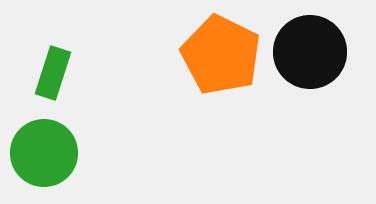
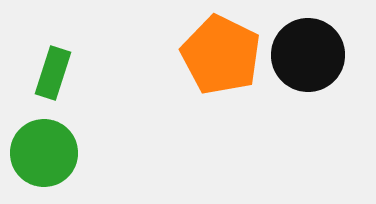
black circle: moved 2 px left, 3 px down
